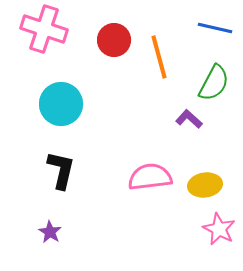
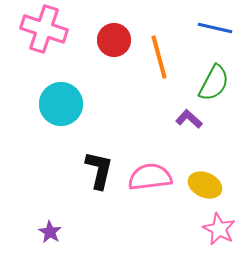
black L-shape: moved 38 px right
yellow ellipse: rotated 32 degrees clockwise
